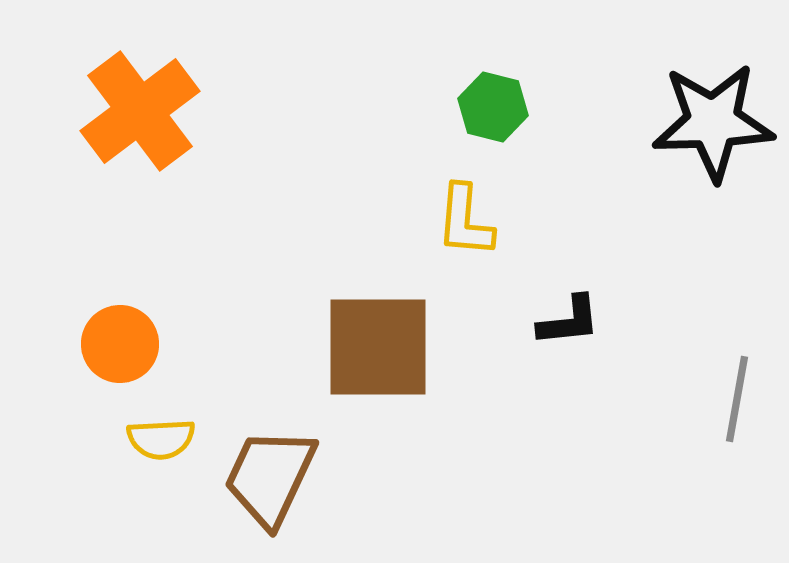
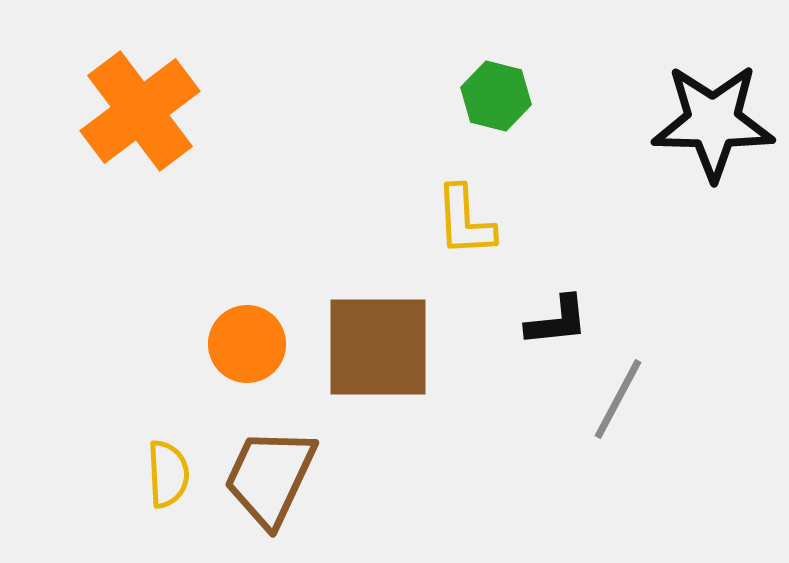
green hexagon: moved 3 px right, 11 px up
black star: rotated 3 degrees clockwise
yellow L-shape: rotated 8 degrees counterclockwise
black L-shape: moved 12 px left
orange circle: moved 127 px right
gray line: moved 119 px left; rotated 18 degrees clockwise
yellow semicircle: moved 7 px right, 35 px down; rotated 90 degrees counterclockwise
